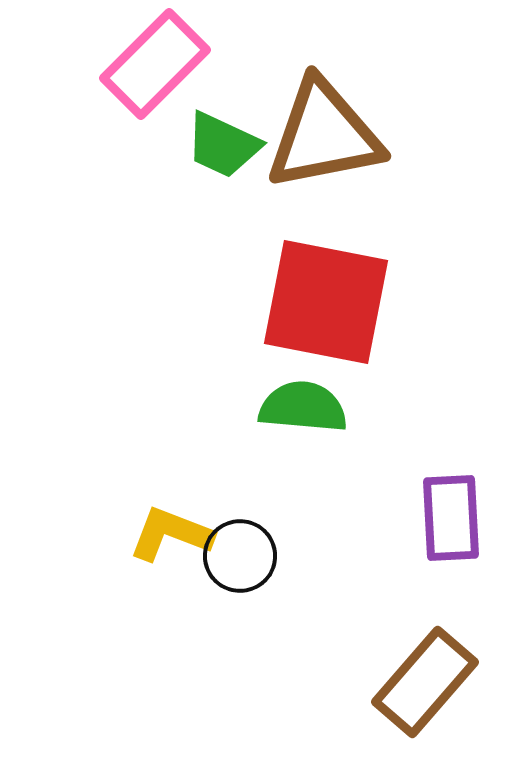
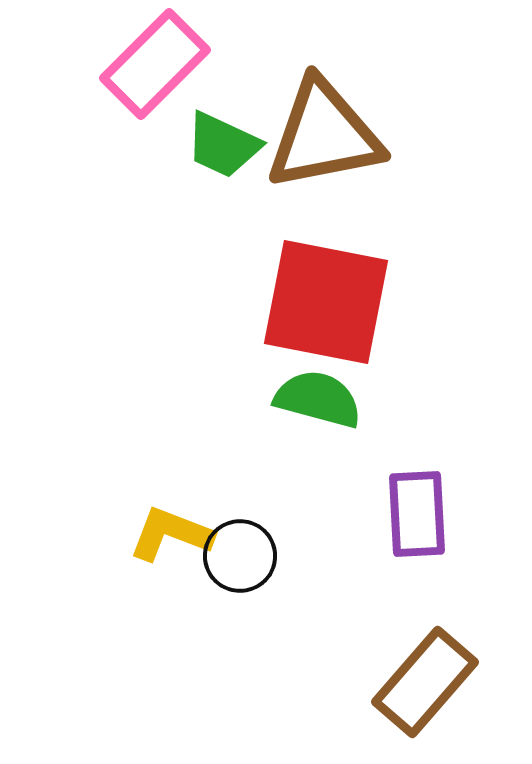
green semicircle: moved 15 px right, 8 px up; rotated 10 degrees clockwise
purple rectangle: moved 34 px left, 4 px up
